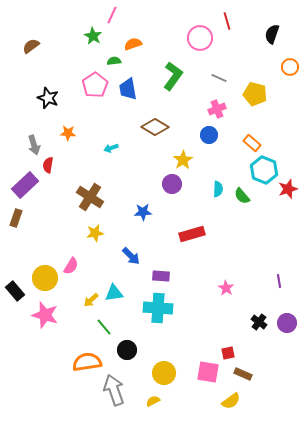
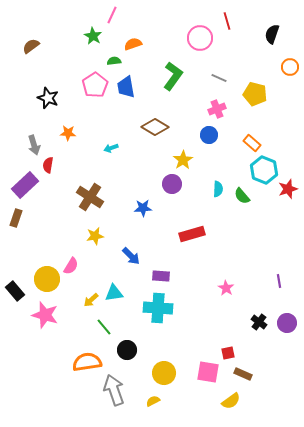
blue trapezoid at (128, 89): moved 2 px left, 2 px up
blue star at (143, 212): moved 4 px up
yellow star at (95, 233): moved 3 px down
yellow circle at (45, 278): moved 2 px right, 1 px down
